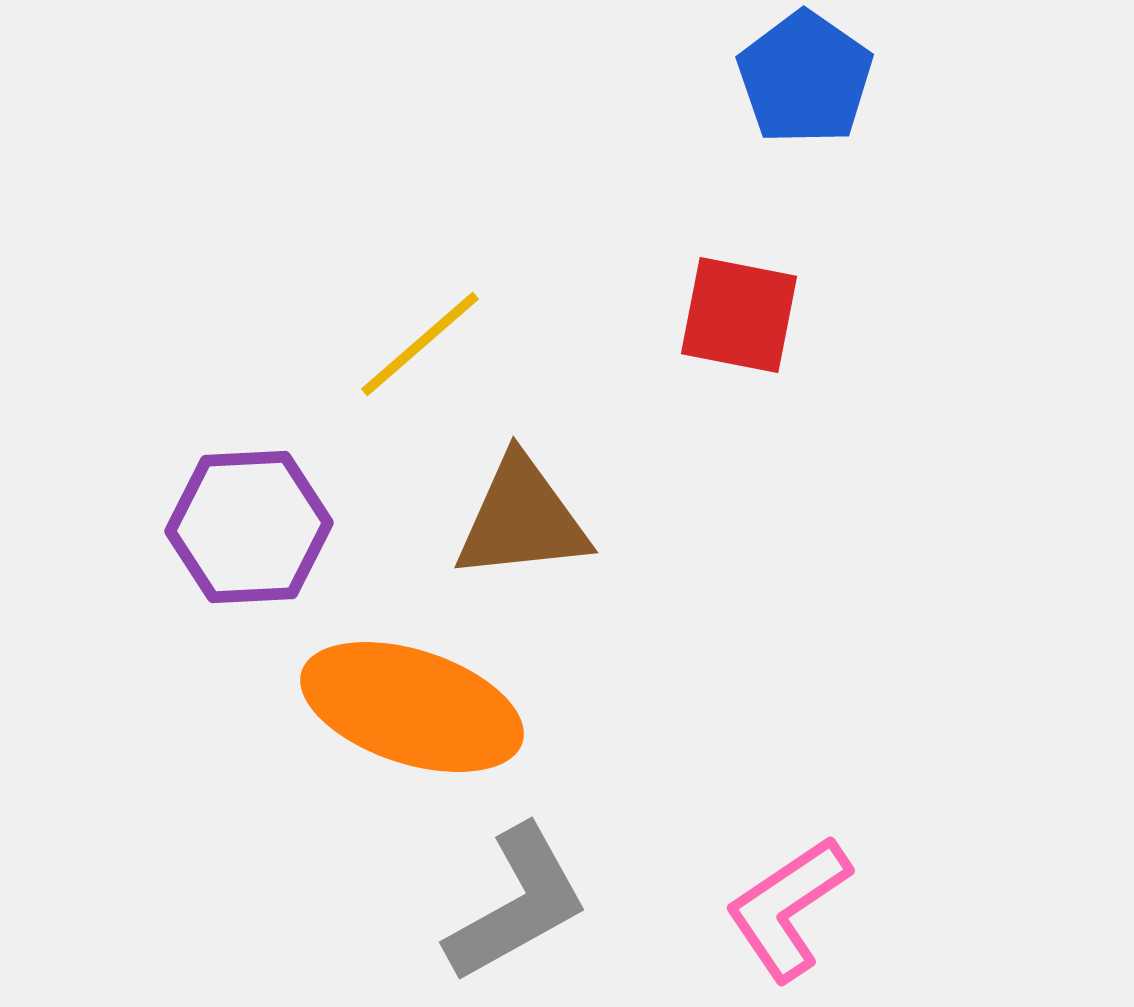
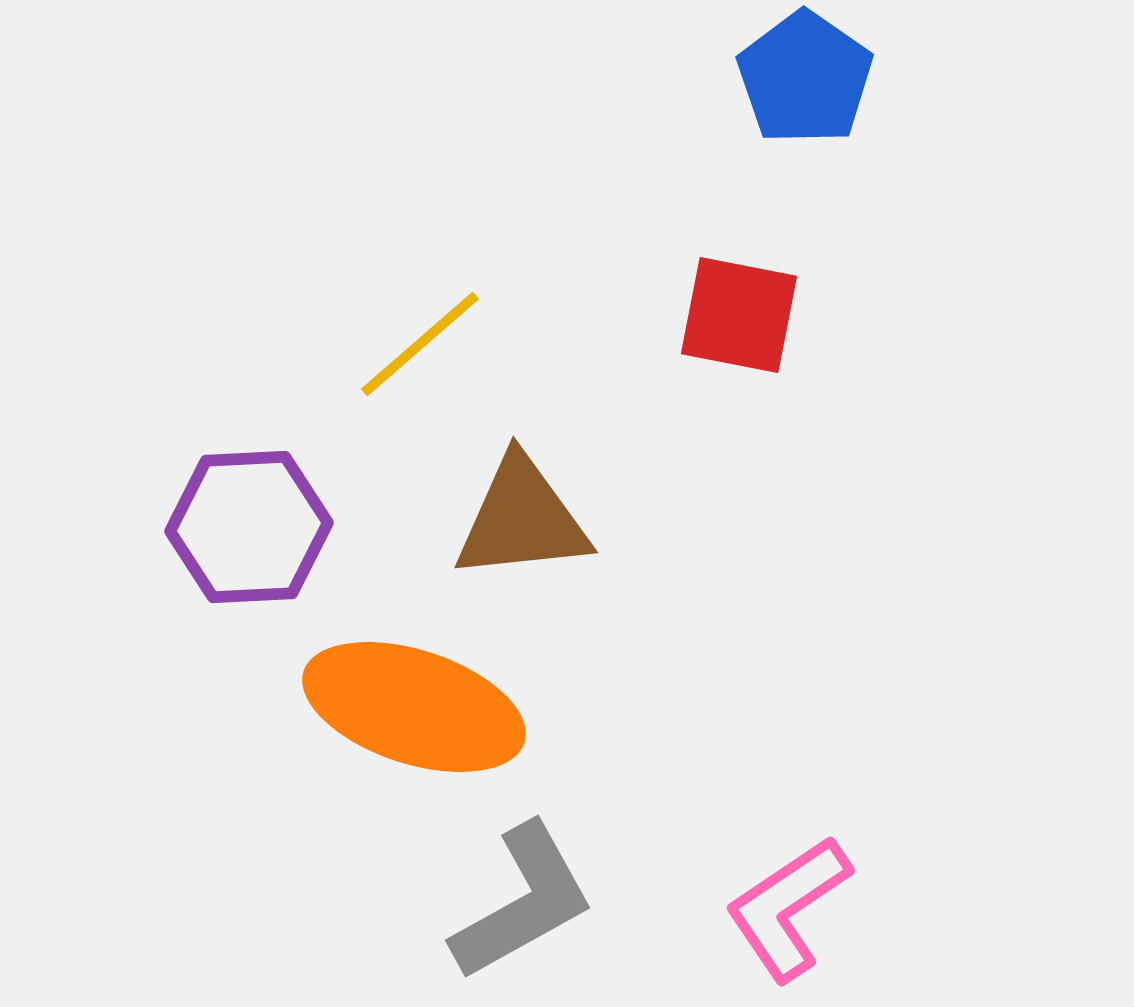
orange ellipse: moved 2 px right
gray L-shape: moved 6 px right, 2 px up
